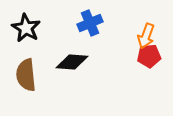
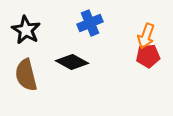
black star: moved 2 px down
red pentagon: moved 1 px left
black diamond: rotated 24 degrees clockwise
brown semicircle: rotated 8 degrees counterclockwise
